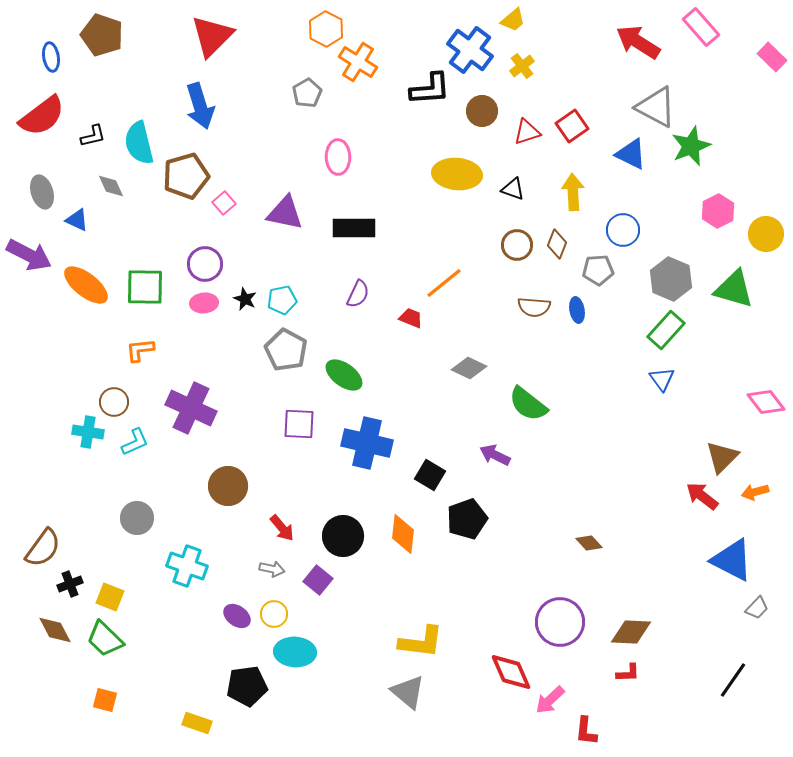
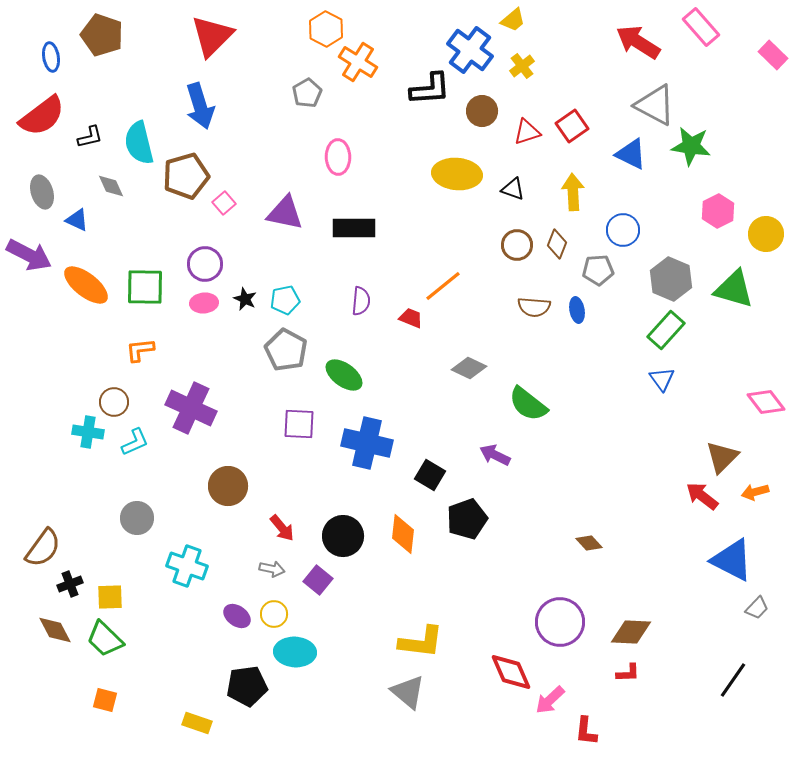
pink rectangle at (772, 57): moved 1 px right, 2 px up
gray triangle at (656, 107): moved 1 px left, 2 px up
black L-shape at (93, 136): moved 3 px left, 1 px down
green star at (691, 146): rotated 30 degrees clockwise
orange line at (444, 283): moved 1 px left, 3 px down
purple semicircle at (358, 294): moved 3 px right, 7 px down; rotated 20 degrees counterclockwise
cyan pentagon at (282, 300): moved 3 px right
yellow square at (110, 597): rotated 24 degrees counterclockwise
